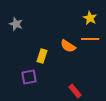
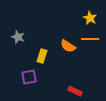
gray star: moved 2 px right, 13 px down
red rectangle: rotated 24 degrees counterclockwise
